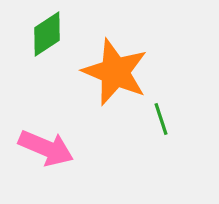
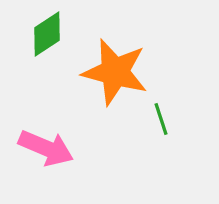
orange star: rotated 8 degrees counterclockwise
